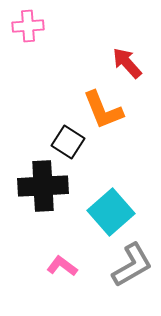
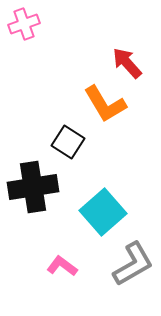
pink cross: moved 4 px left, 2 px up; rotated 16 degrees counterclockwise
orange L-shape: moved 2 px right, 6 px up; rotated 9 degrees counterclockwise
black cross: moved 10 px left, 1 px down; rotated 6 degrees counterclockwise
cyan square: moved 8 px left
gray L-shape: moved 1 px right, 1 px up
